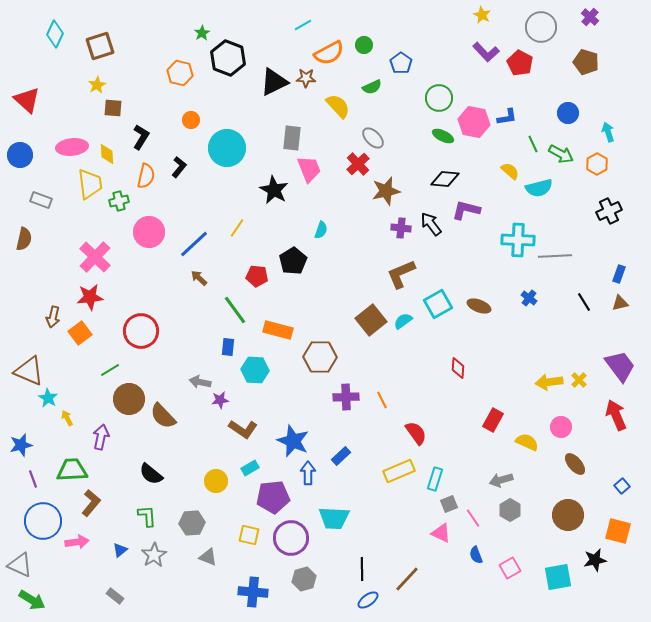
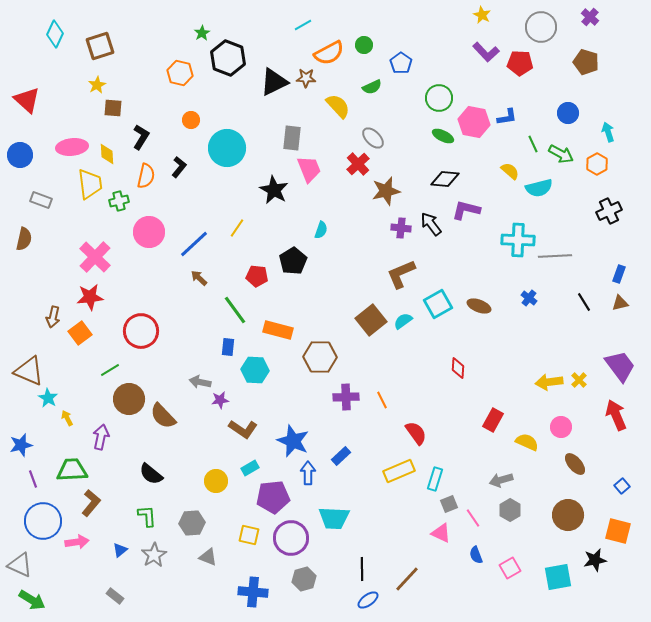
red pentagon at (520, 63): rotated 25 degrees counterclockwise
